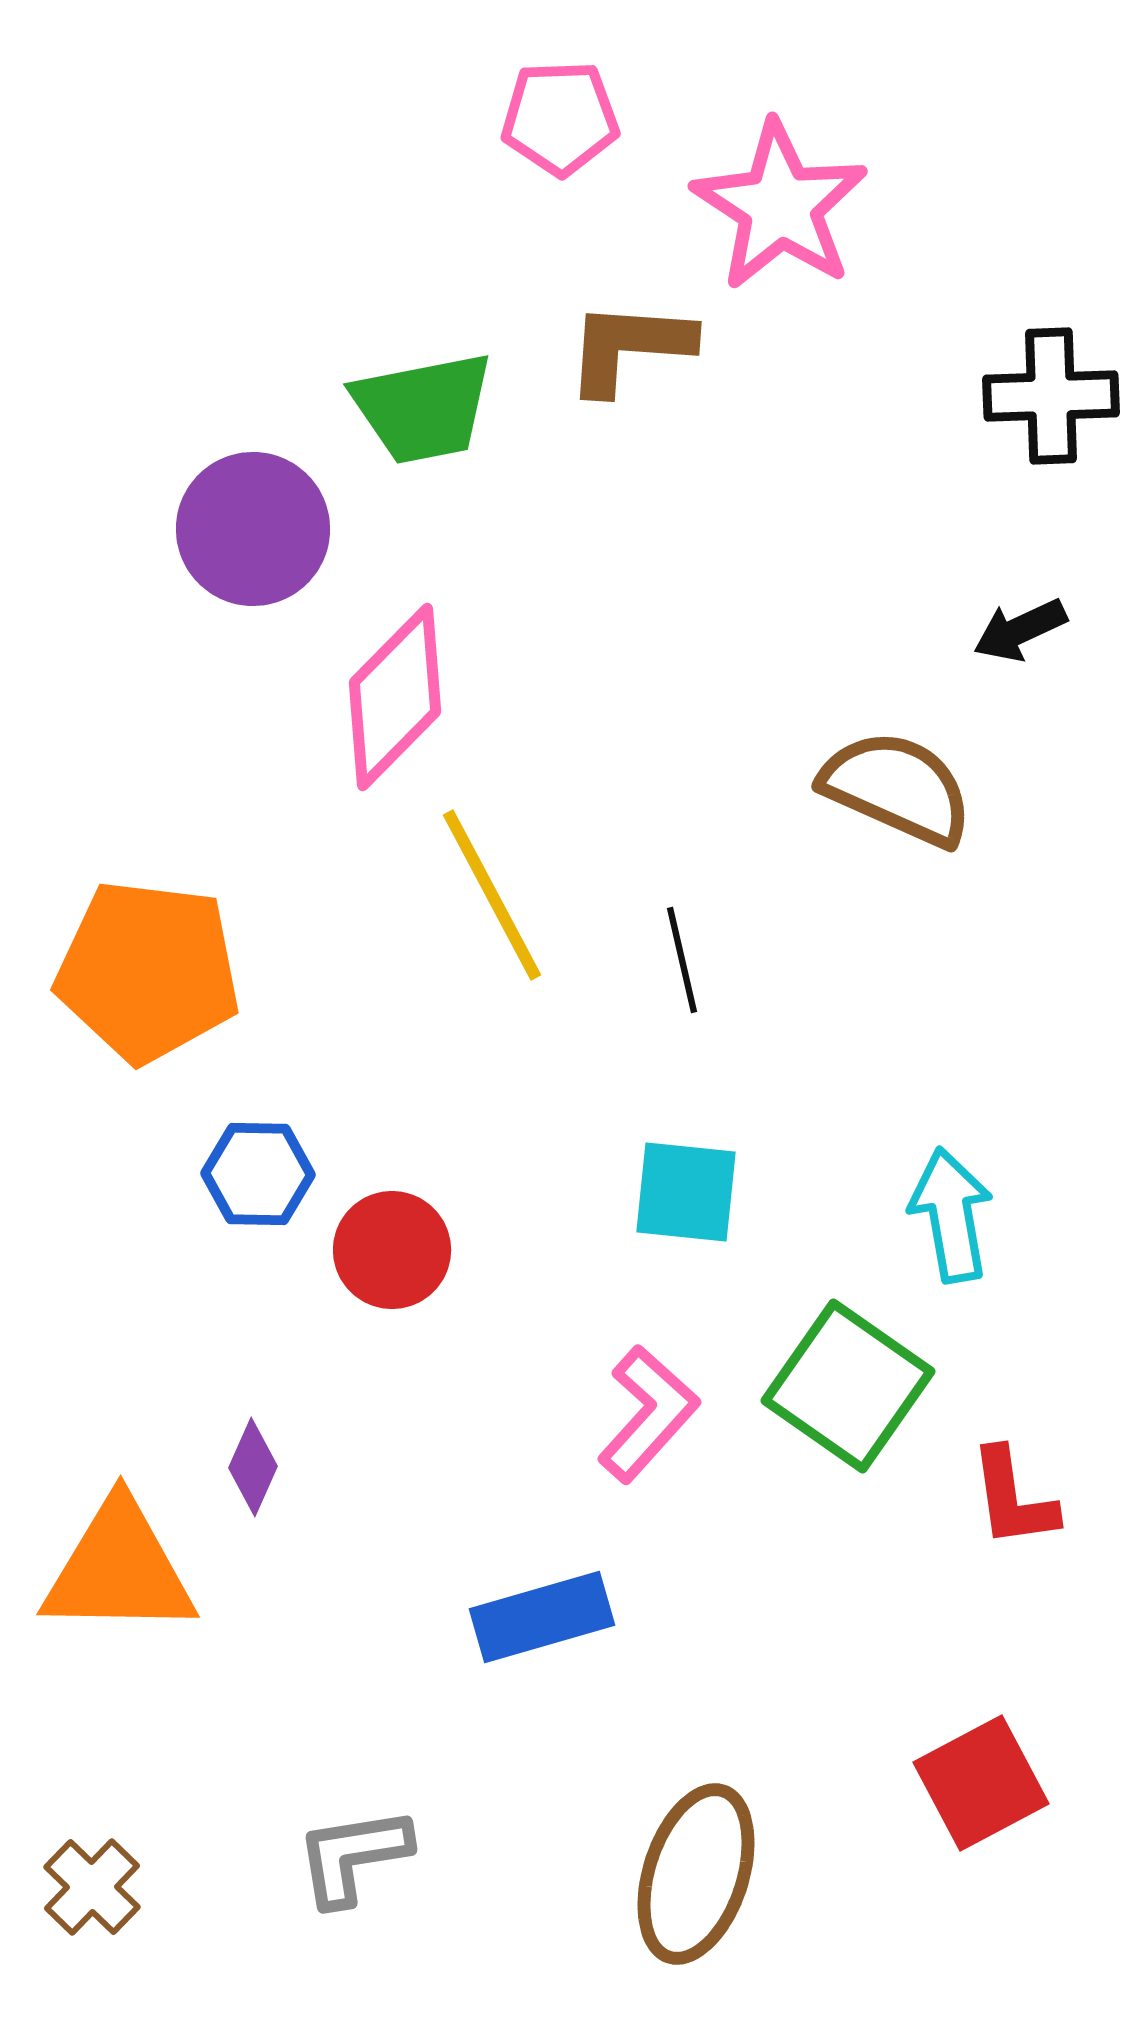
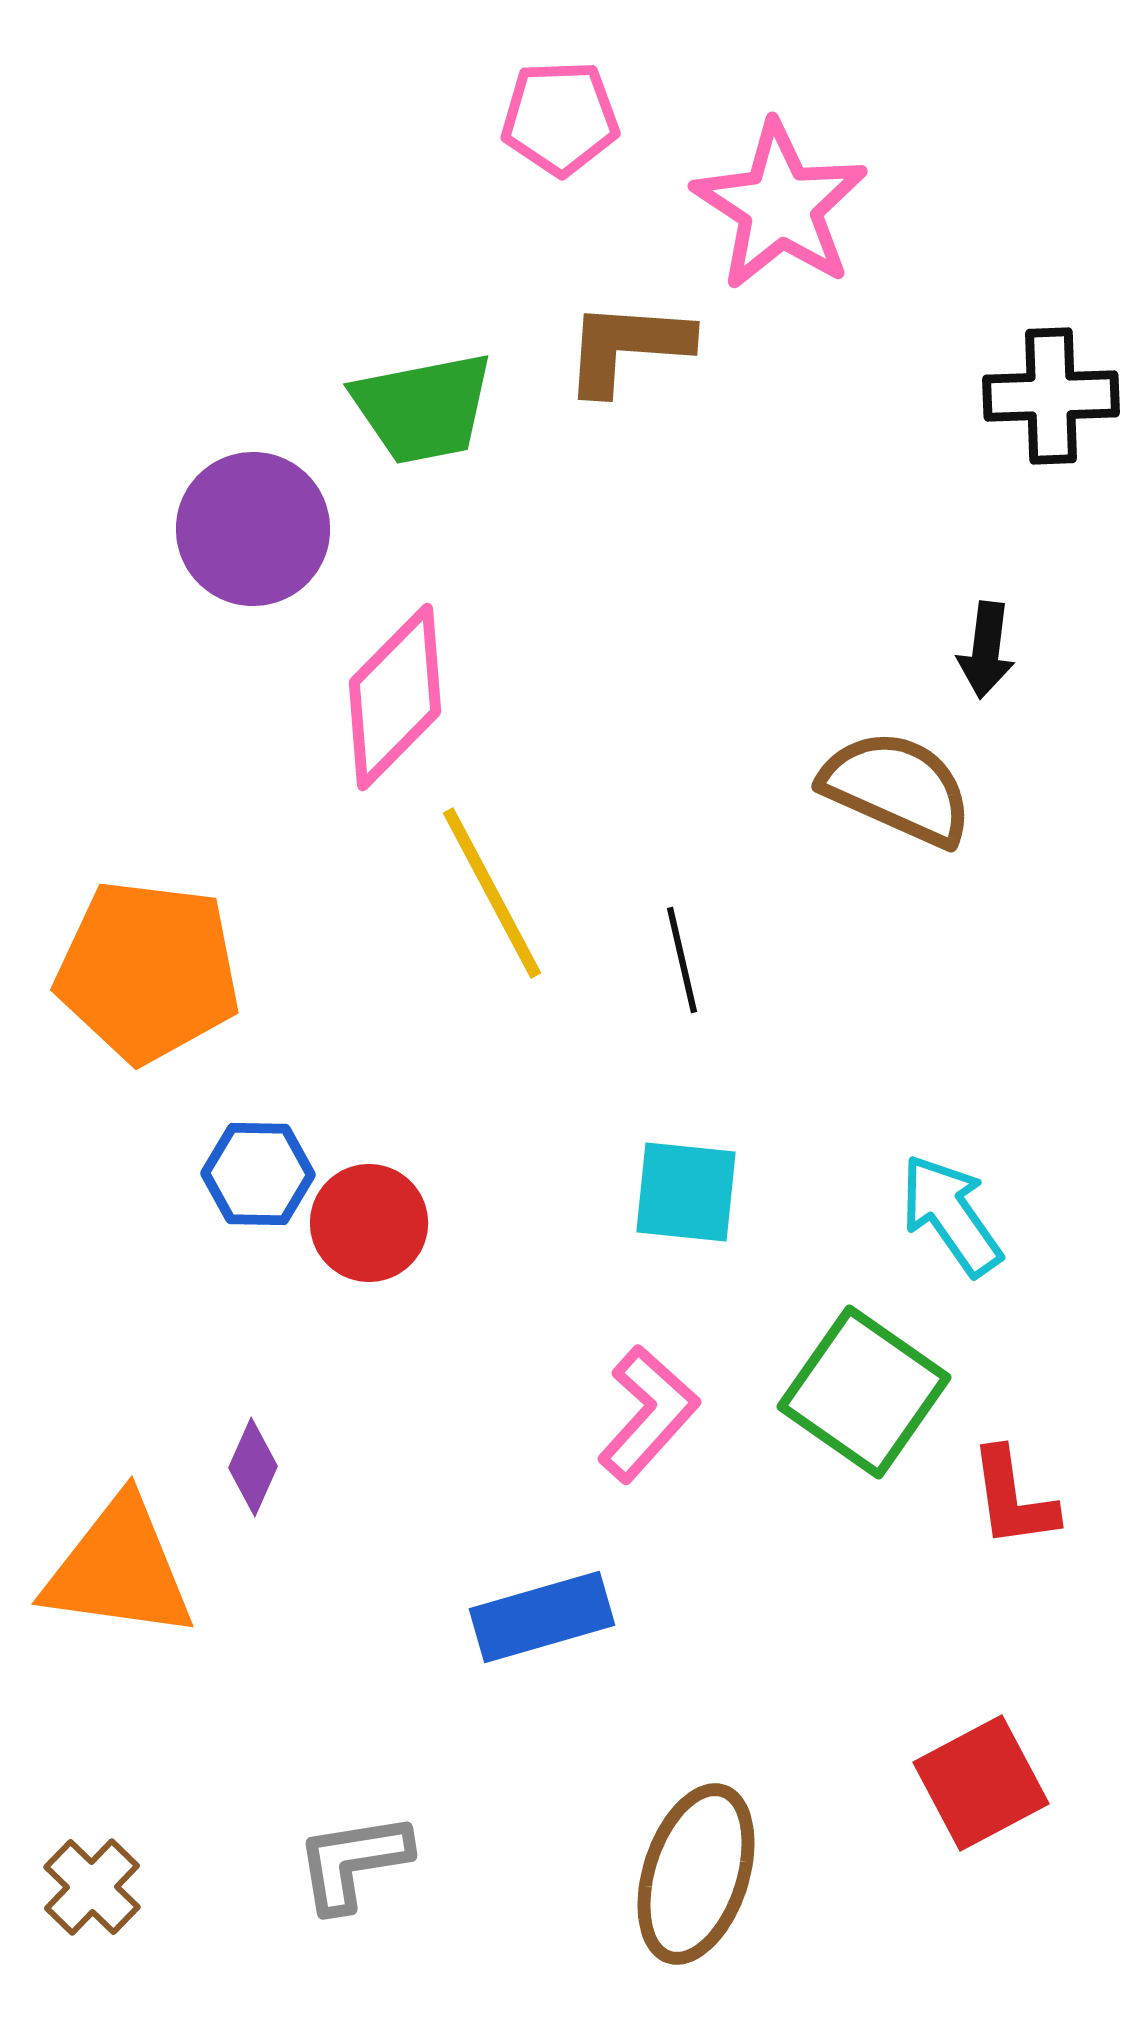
brown L-shape: moved 2 px left
black arrow: moved 34 px left, 20 px down; rotated 58 degrees counterclockwise
yellow line: moved 2 px up
cyan arrow: rotated 25 degrees counterclockwise
red circle: moved 23 px left, 27 px up
green square: moved 16 px right, 6 px down
orange triangle: rotated 7 degrees clockwise
gray L-shape: moved 6 px down
